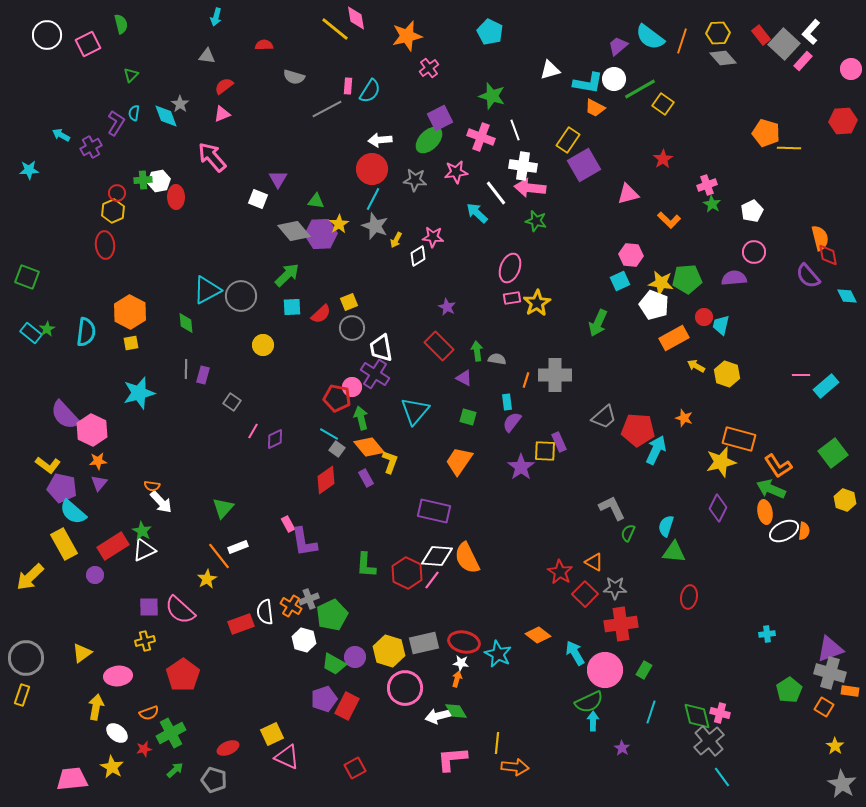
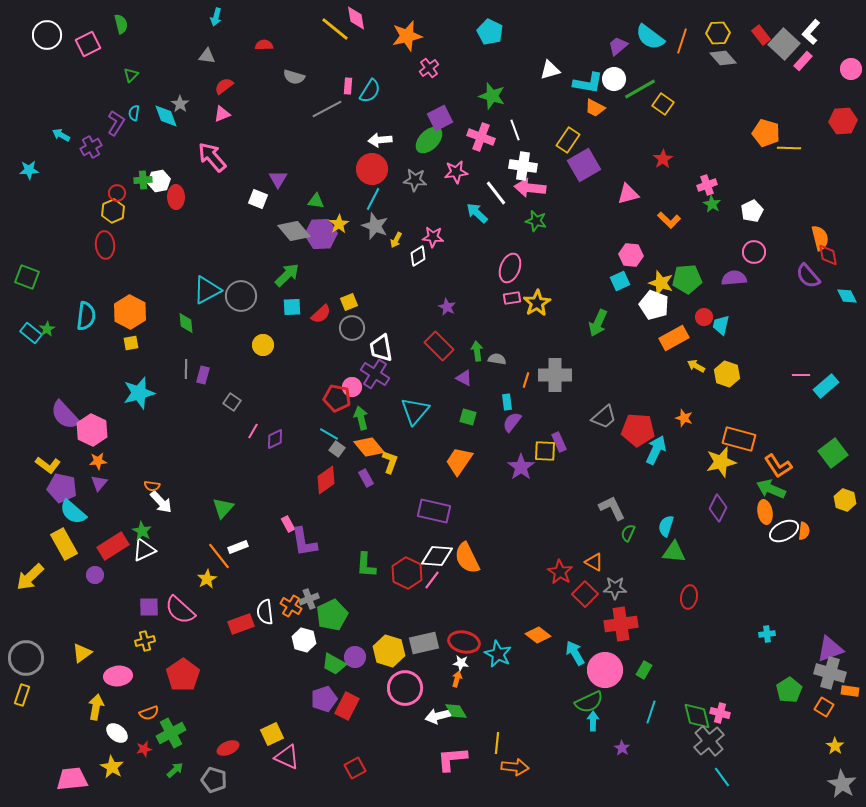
yellow star at (661, 283): rotated 10 degrees clockwise
cyan semicircle at (86, 332): moved 16 px up
